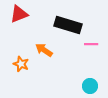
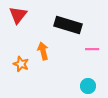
red triangle: moved 1 px left, 1 px down; rotated 30 degrees counterclockwise
pink line: moved 1 px right, 5 px down
orange arrow: moved 1 px left, 1 px down; rotated 42 degrees clockwise
cyan circle: moved 2 px left
